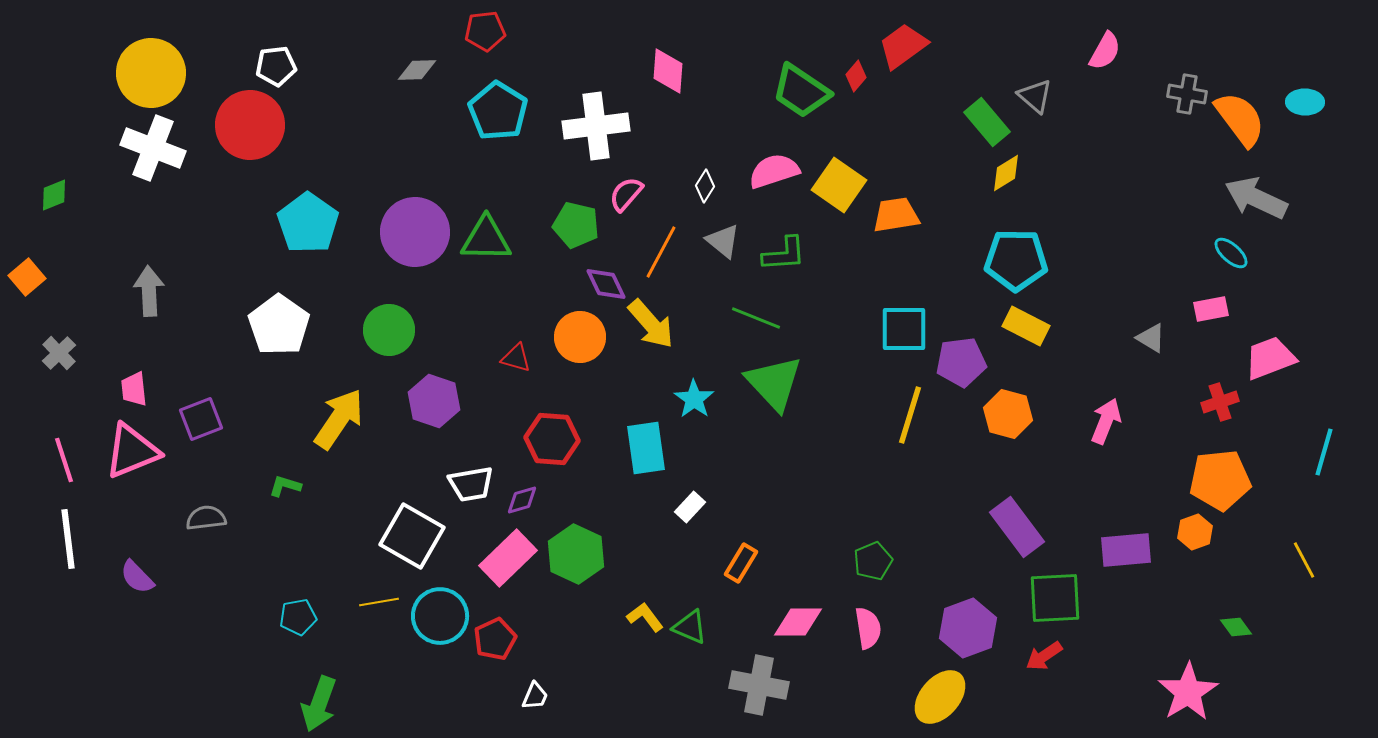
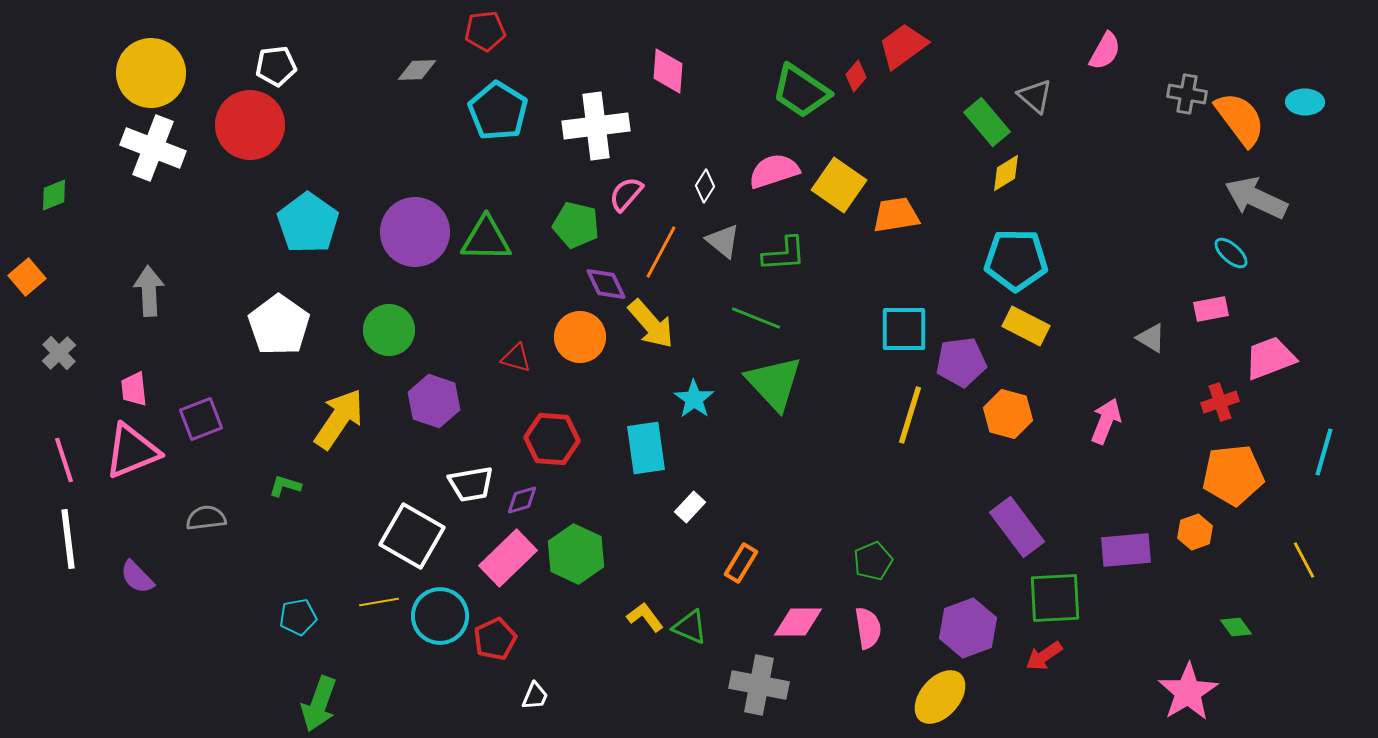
orange pentagon at (1220, 480): moved 13 px right, 5 px up
